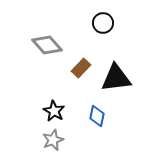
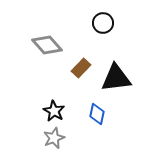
blue diamond: moved 2 px up
gray star: moved 1 px right, 2 px up
